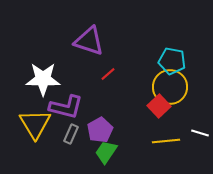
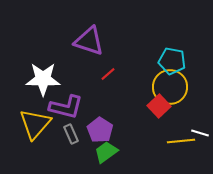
yellow triangle: rotated 12 degrees clockwise
purple pentagon: rotated 10 degrees counterclockwise
gray rectangle: rotated 48 degrees counterclockwise
yellow line: moved 15 px right
green trapezoid: rotated 20 degrees clockwise
